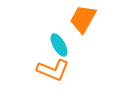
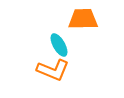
orange trapezoid: rotated 60 degrees clockwise
